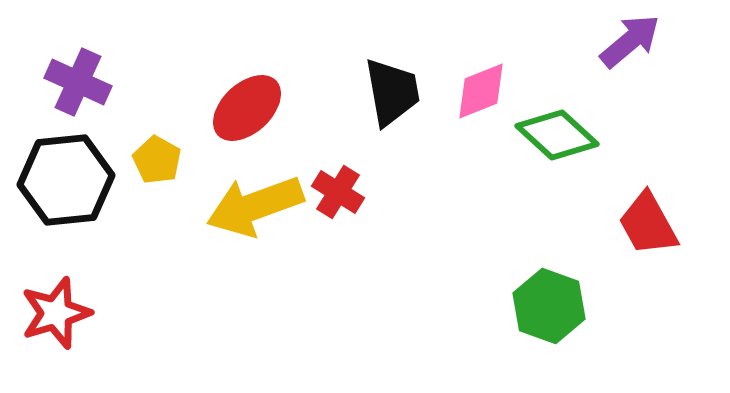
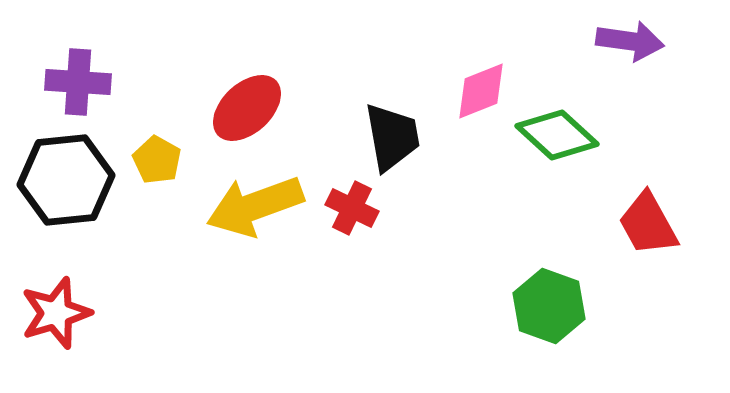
purple arrow: rotated 48 degrees clockwise
purple cross: rotated 20 degrees counterclockwise
black trapezoid: moved 45 px down
red cross: moved 14 px right, 16 px down; rotated 6 degrees counterclockwise
